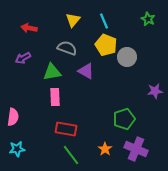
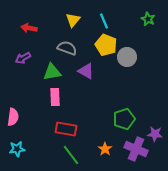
purple star: moved 43 px down; rotated 14 degrees clockwise
